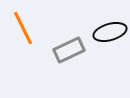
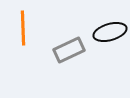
orange line: rotated 24 degrees clockwise
